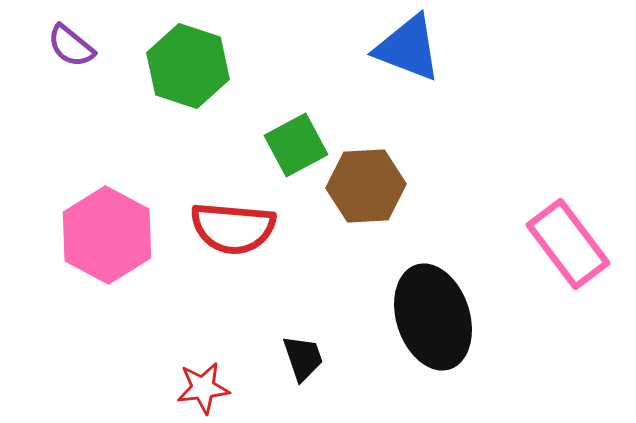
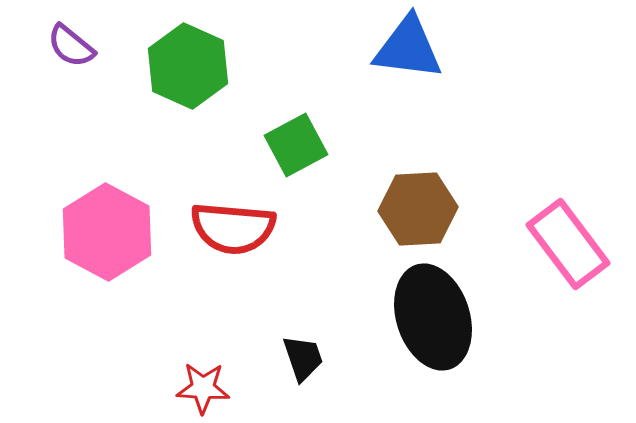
blue triangle: rotated 14 degrees counterclockwise
green hexagon: rotated 6 degrees clockwise
brown hexagon: moved 52 px right, 23 px down
pink hexagon: moved 3 px up
red star: rotated 10 degrees clockwise
